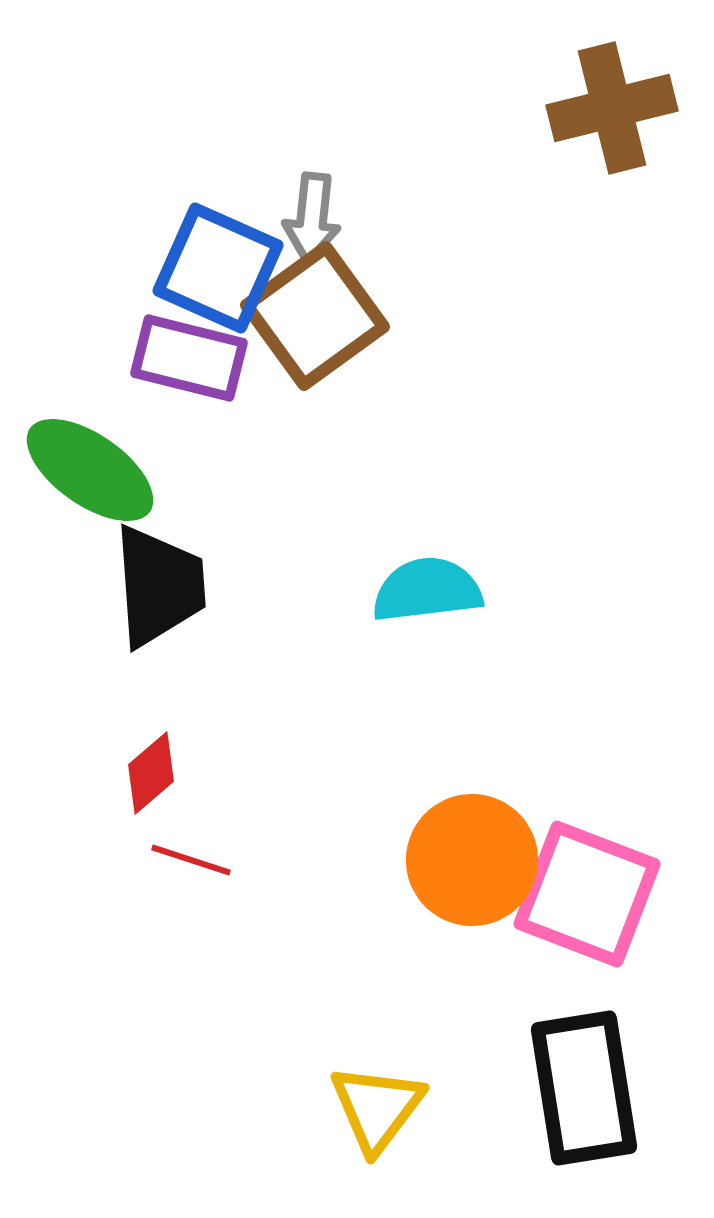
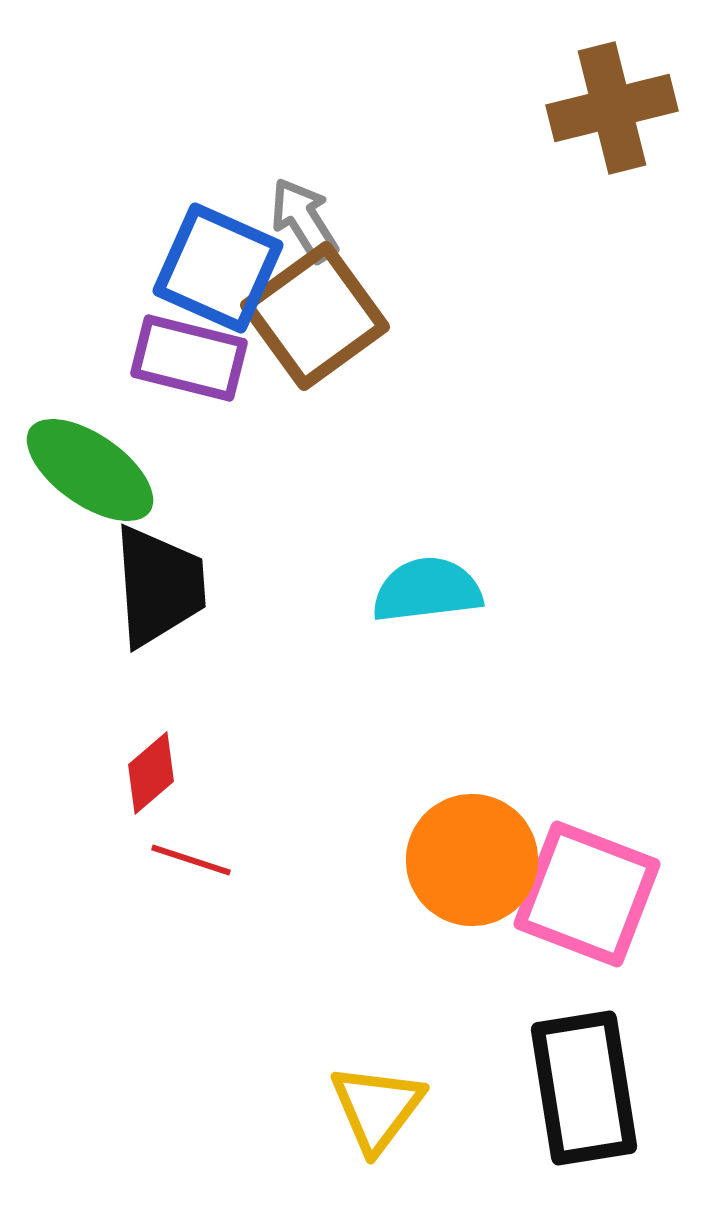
gray arrow: moved 8 px left, 2 px down; rotated 142 degrees clockwise
